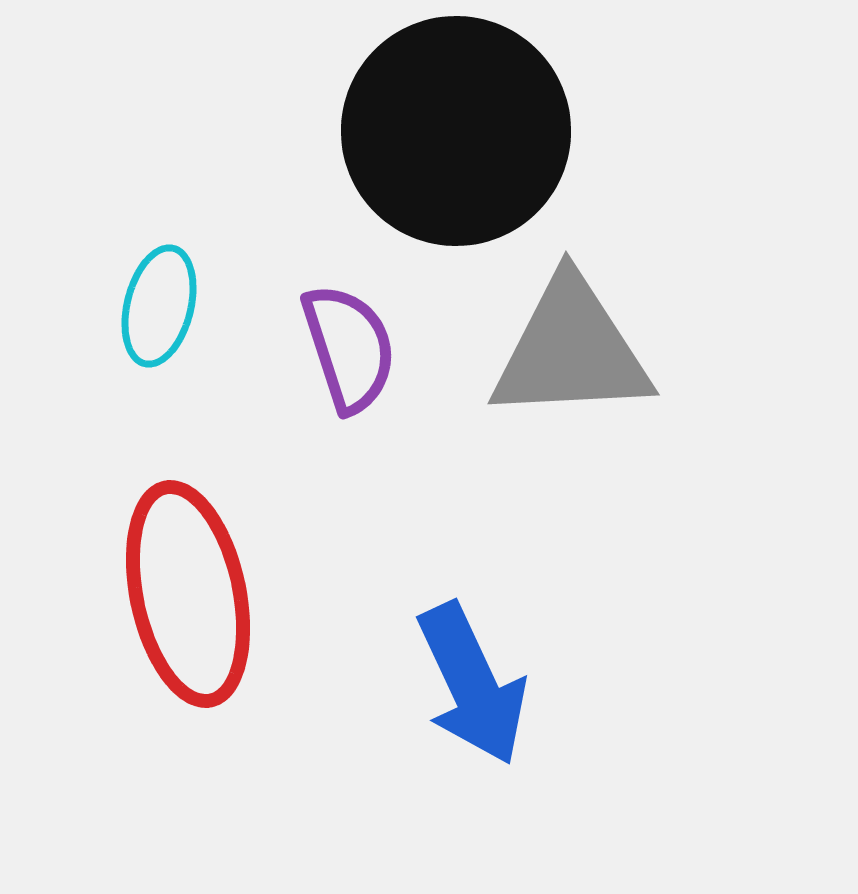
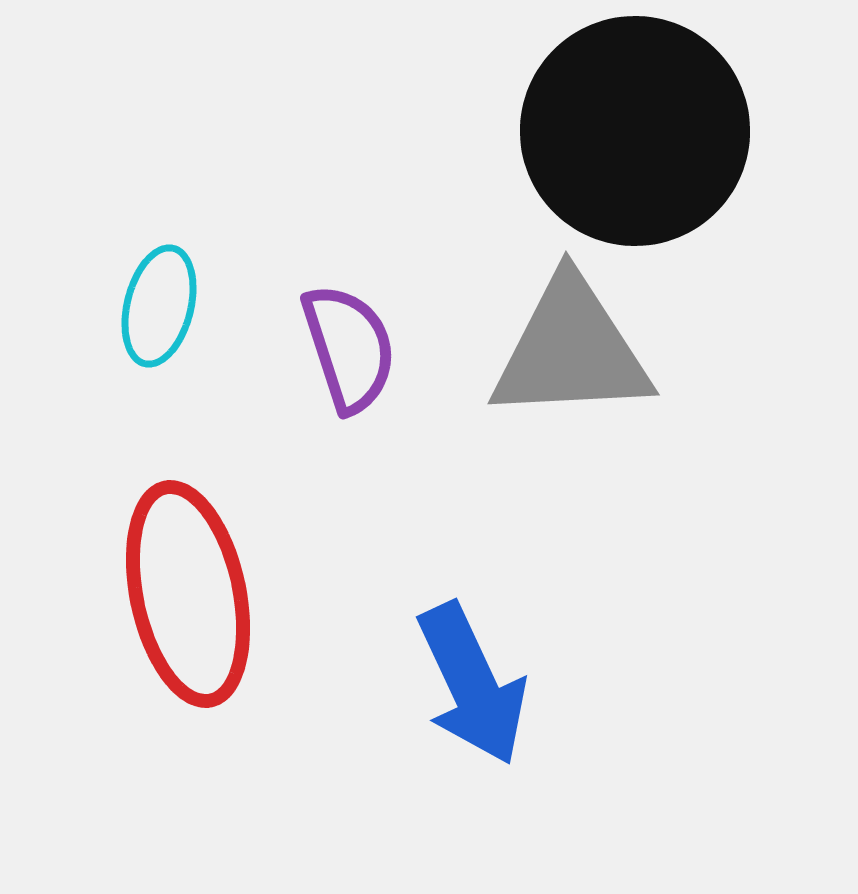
black circle: moved 179 px right
